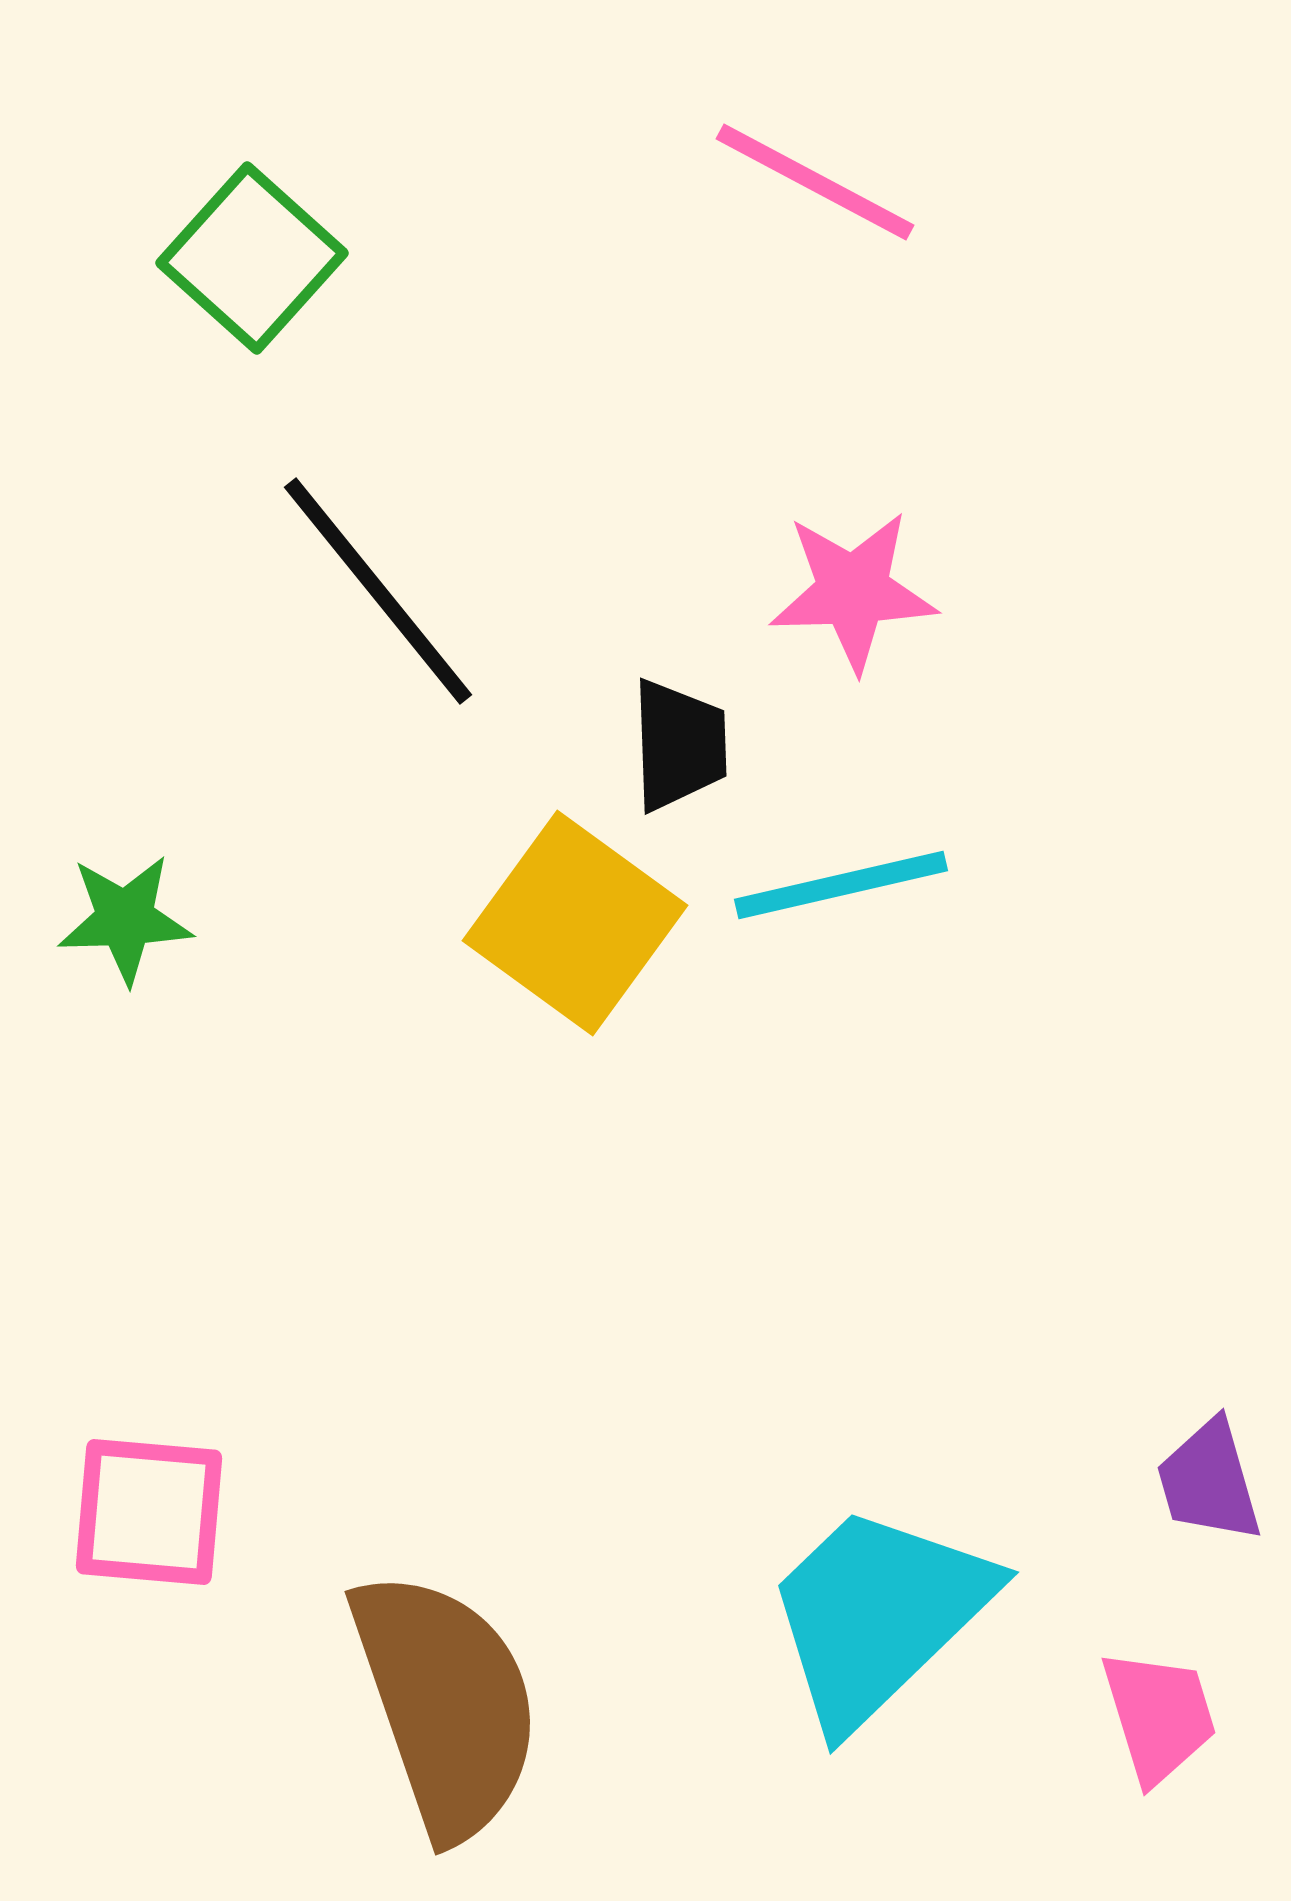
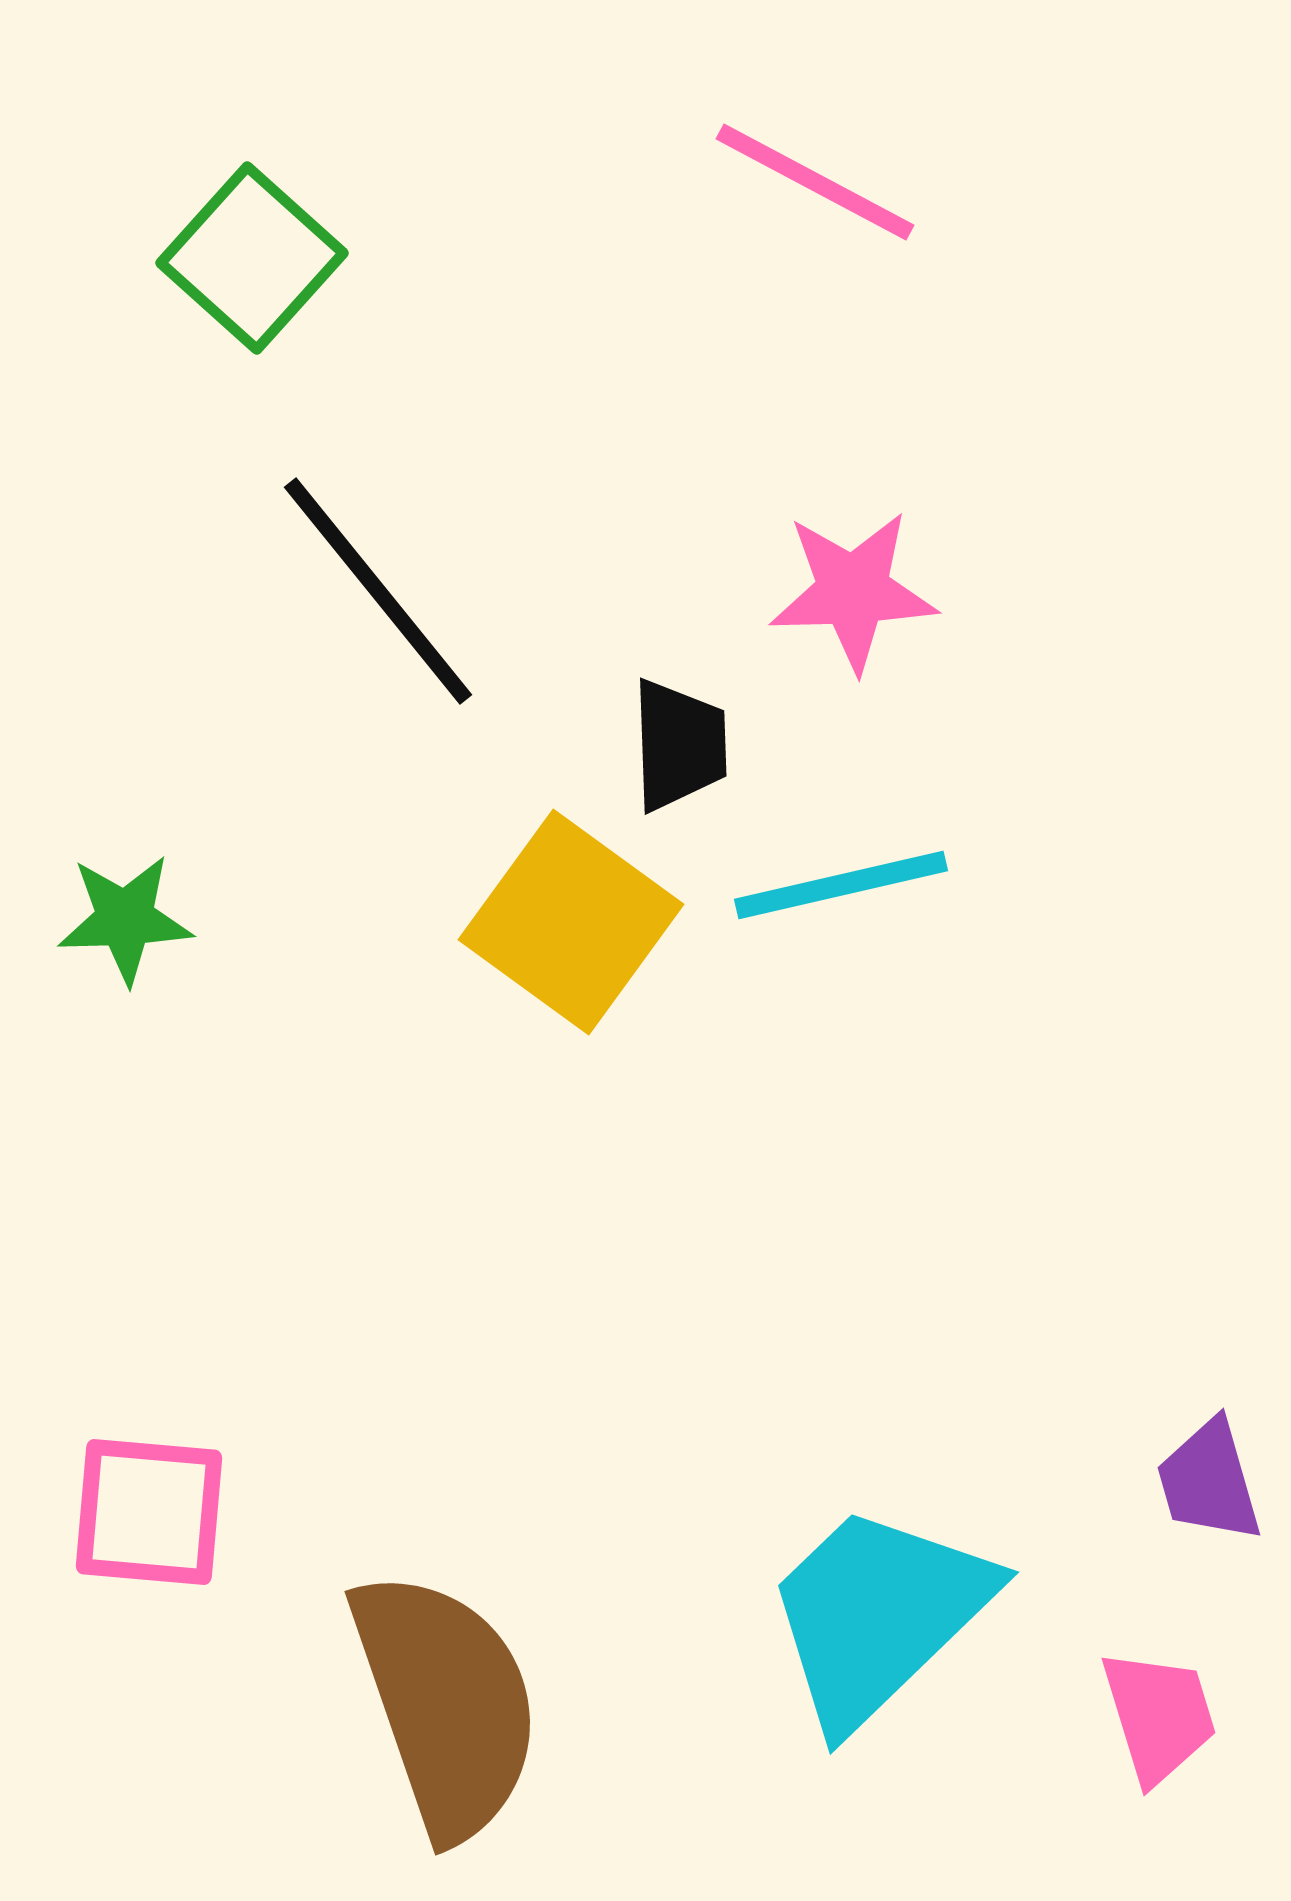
yellow square: moved 4 px left, 1 px up
